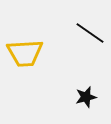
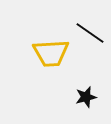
yellow trapezoid: moved 26 px right
